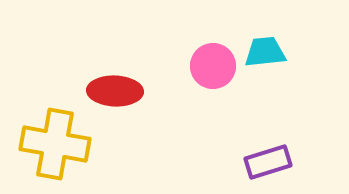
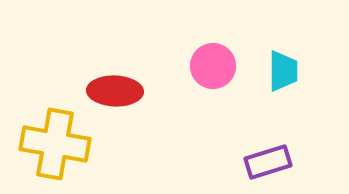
cyan trapezoid: moved 18 px right, 19 px down; rotated 96 degrees clockwise
